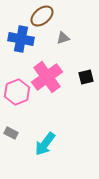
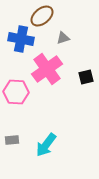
pink cross: moved 8 px up
pink hexagon: moved 1 px left; rotated 25 degrees clockwise
gray rectangle: moved 1 px right, 7 px down; rotated 32 degrees counterclockwise
cyan arrow: moved 1 px right, 1 px down
